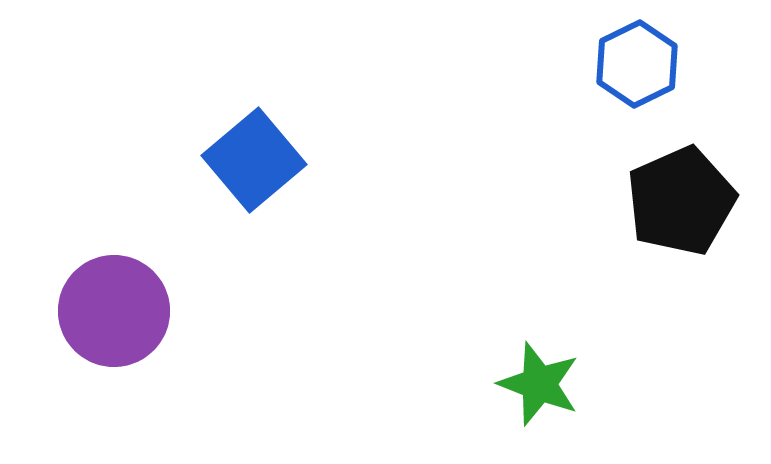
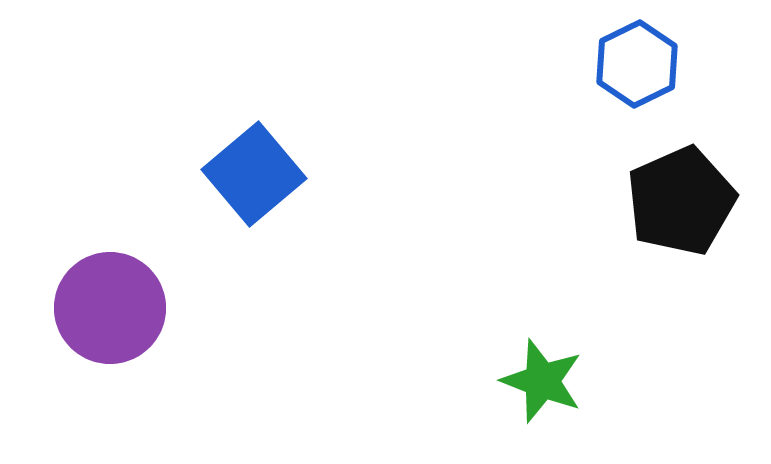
blue square: moved 14 px down
purple circle: moved 4 px left, 3 px up
green star: moved 3 px right, 3 px up
